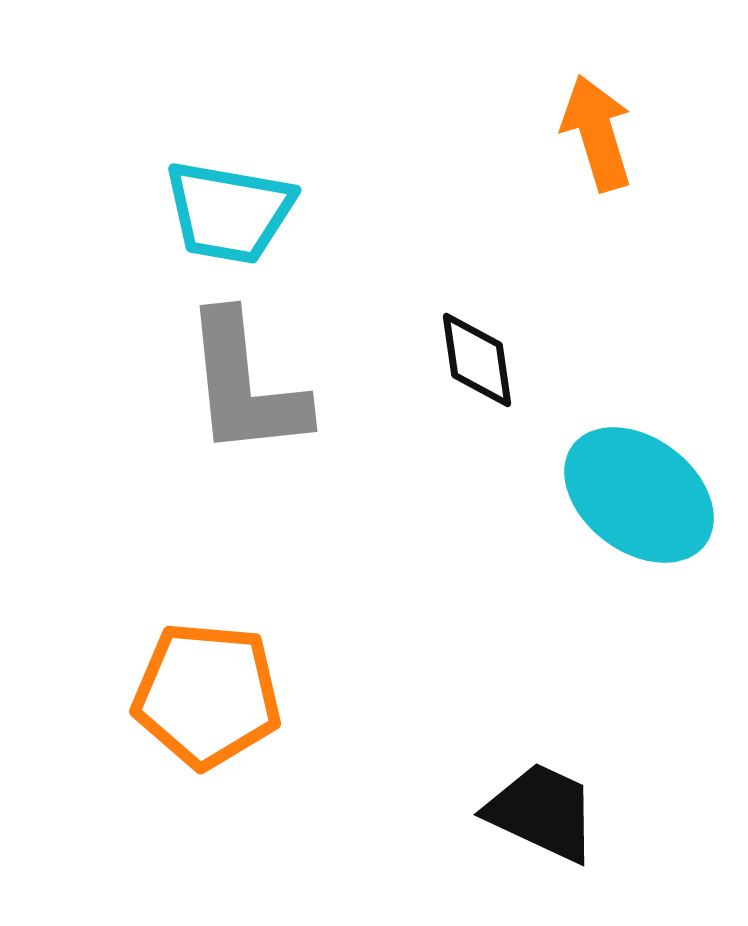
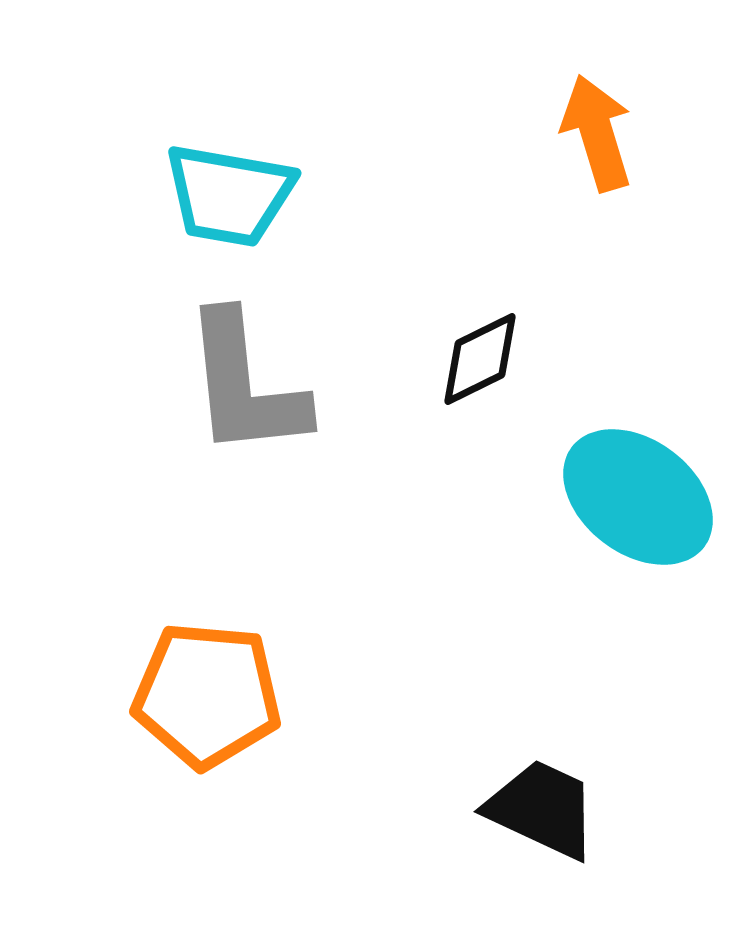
cyan trapezoid: moved 17 px up
black diamond: moved 3 px right, 1 px up; rotated 72 degrees clockwise
cyan ellipse: moved 1 px left, 2 px down
black trapezoid: moved 3 px up
